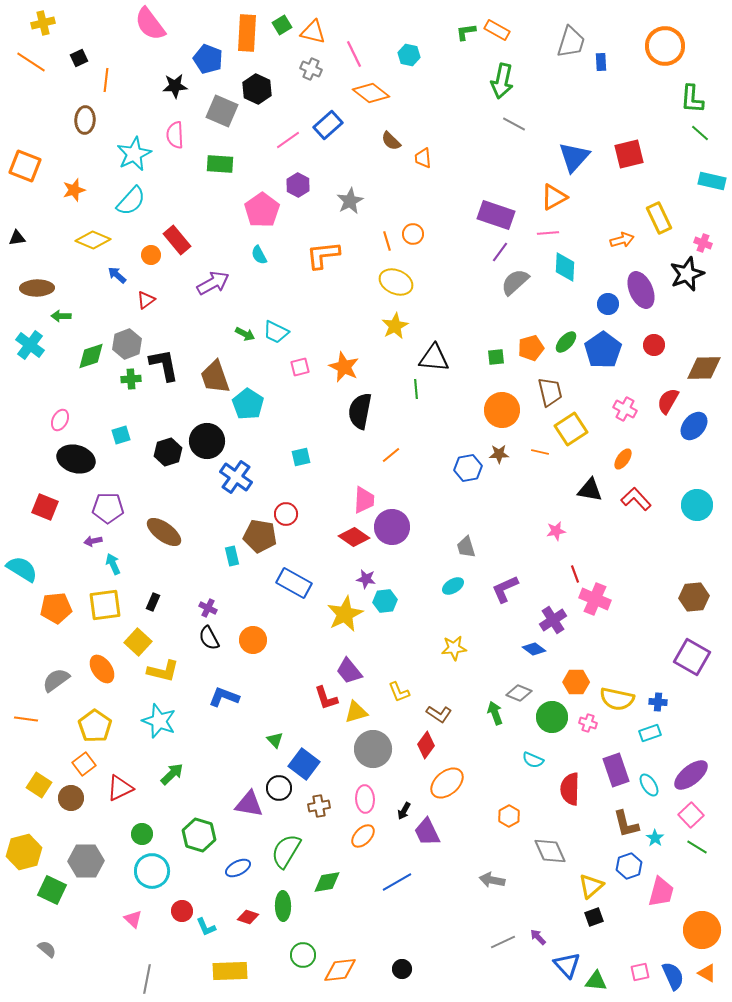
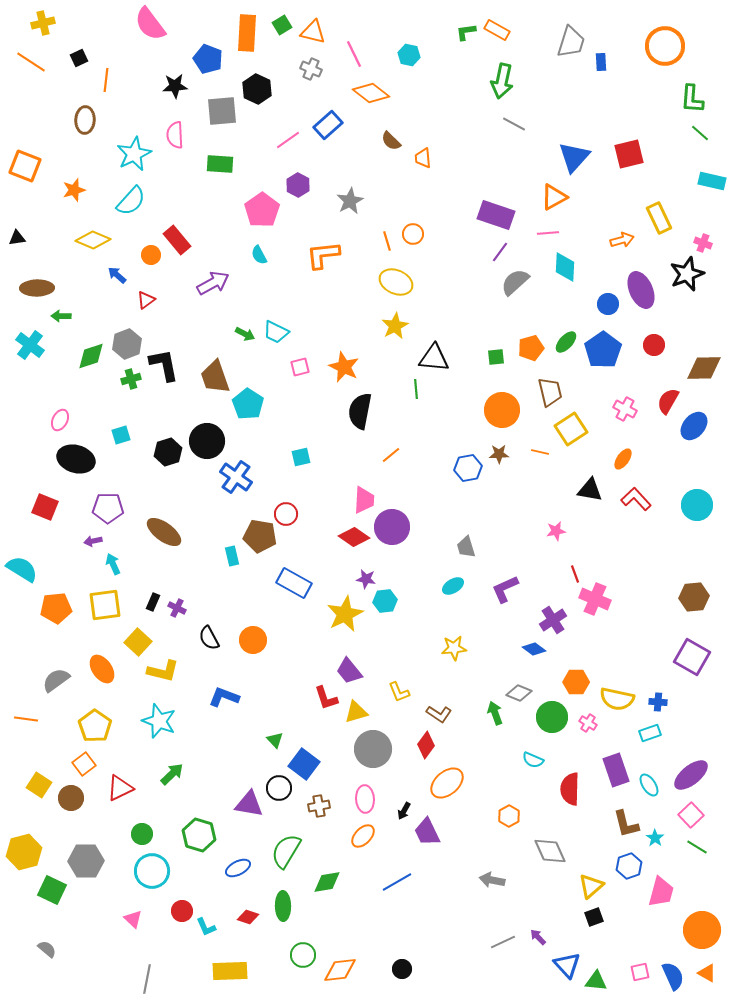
gray square at (222, 111): rotated 28 degrees counterclockwise
green cross at (131, 379): rotated 12 degrees counterclockwise
purple cross at (208, 608): moved 31 px left
pink cross at (588, 723): rotated 12 degrees clockwise
